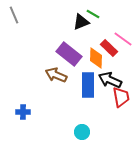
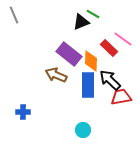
orange diamond: moved 5 px left, 3 px down
black arrow: rotated 20 degrees clockwise
red trapezoid: rotated 90 degrees counterclockwise
cyan circle: moved 1 px right, 2 px up
